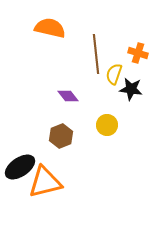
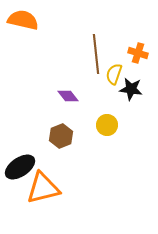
orange semicircle: moved 27 px left, 8 px up
orange triangle: moved 2 px left, 6 px down
